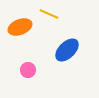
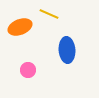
blue ellipse: rotated 50 degrees counterclockwise
